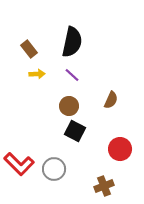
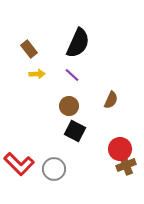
black semicircle: moved 6 px right, 1 px down; rotated 12 degrees clockwise
brown cross: moved 22 px right, 21 px up
